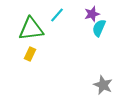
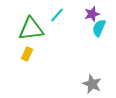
yellow rectangle: moved 3 px left
gray star: moved 11 px left, 1 px up
